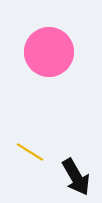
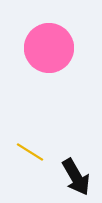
pink circle: moved 4 px up
